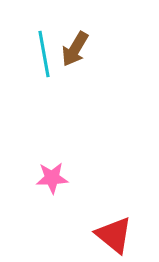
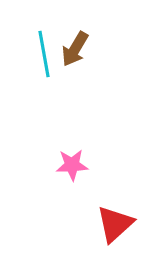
pink star: moved 20 px right, 13 px up
red triangle: moved 1 px right, 11 px up; rotated 39 degrees clockwise
